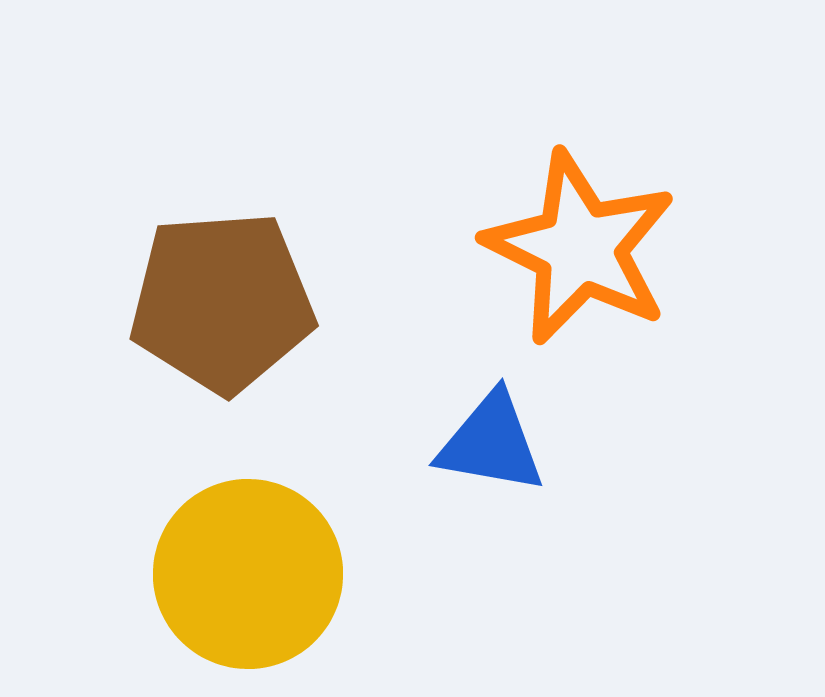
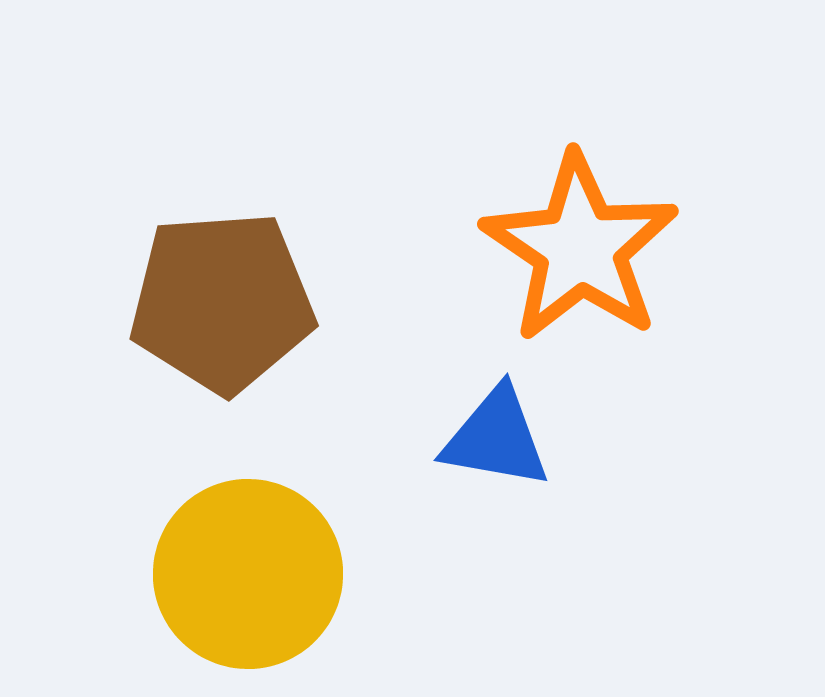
orange star: rotated 8 degrees clockwise
blue triangle: moved 5 px right, 5 px up
